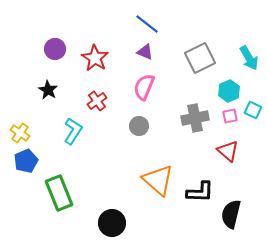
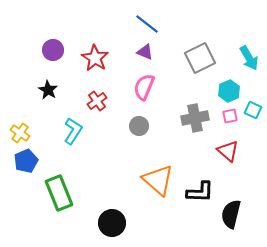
purple circle: moved 2 px left, 1 px down
